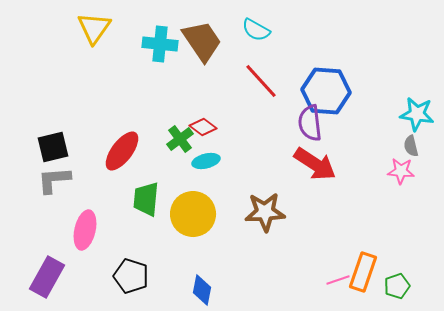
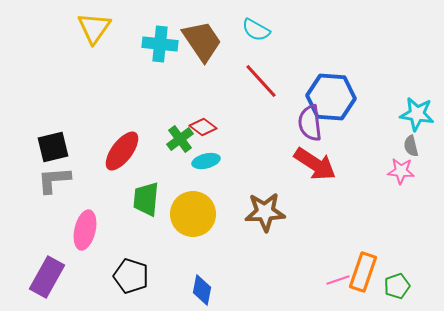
blue hexagon: moved 5 px right, 6 px down
